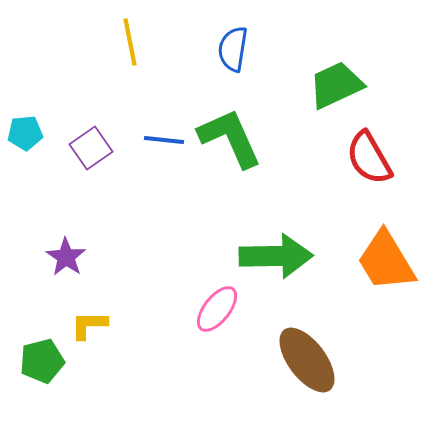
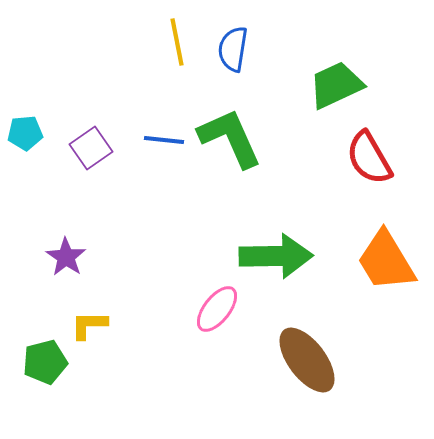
yellow line: moved 47 px right
green pentagon: moved 3 px right, 1 px down
